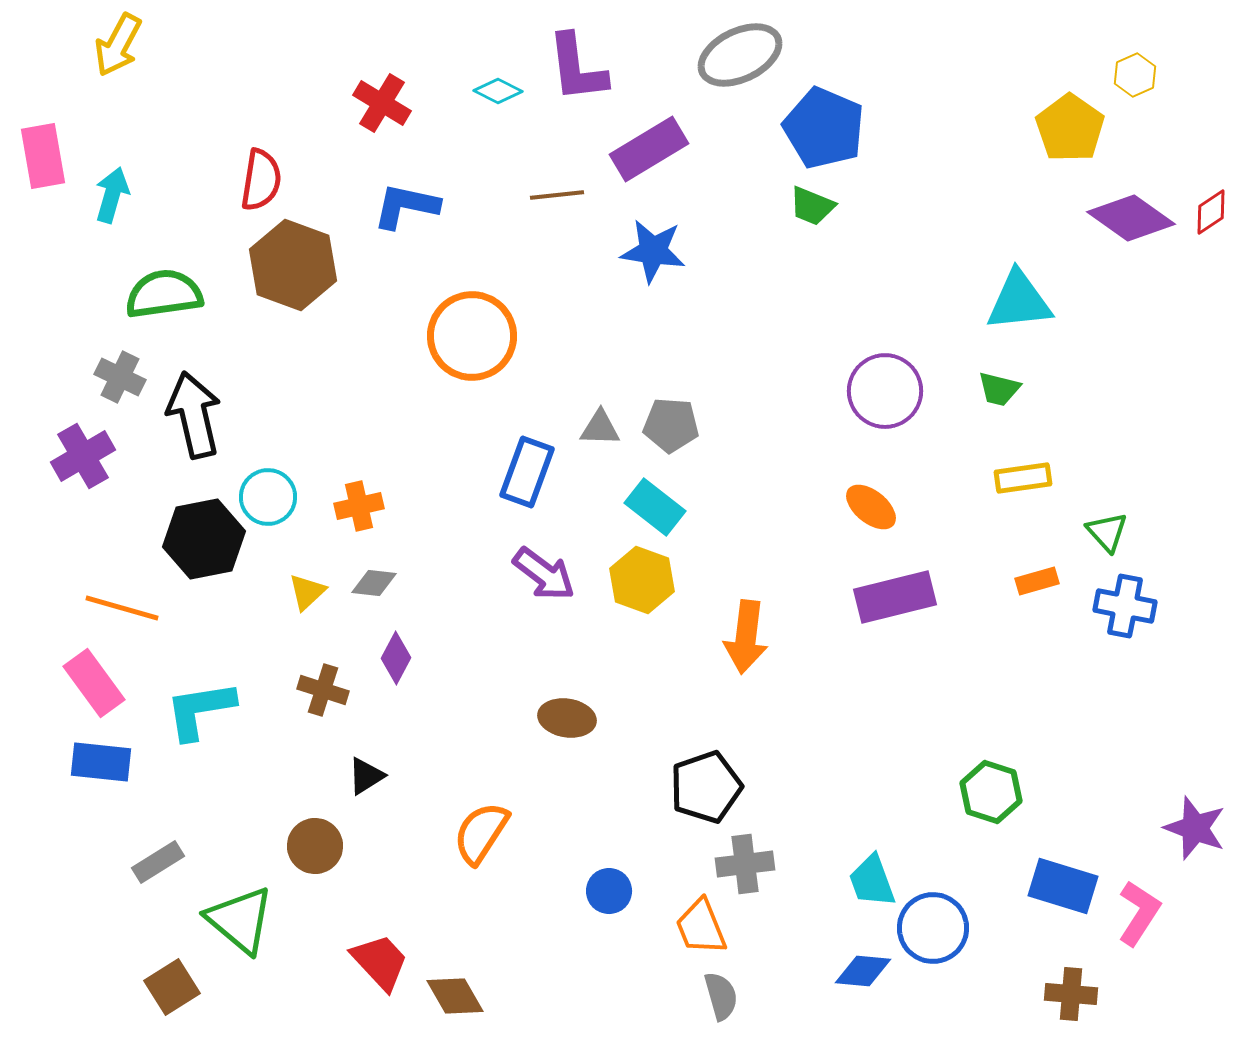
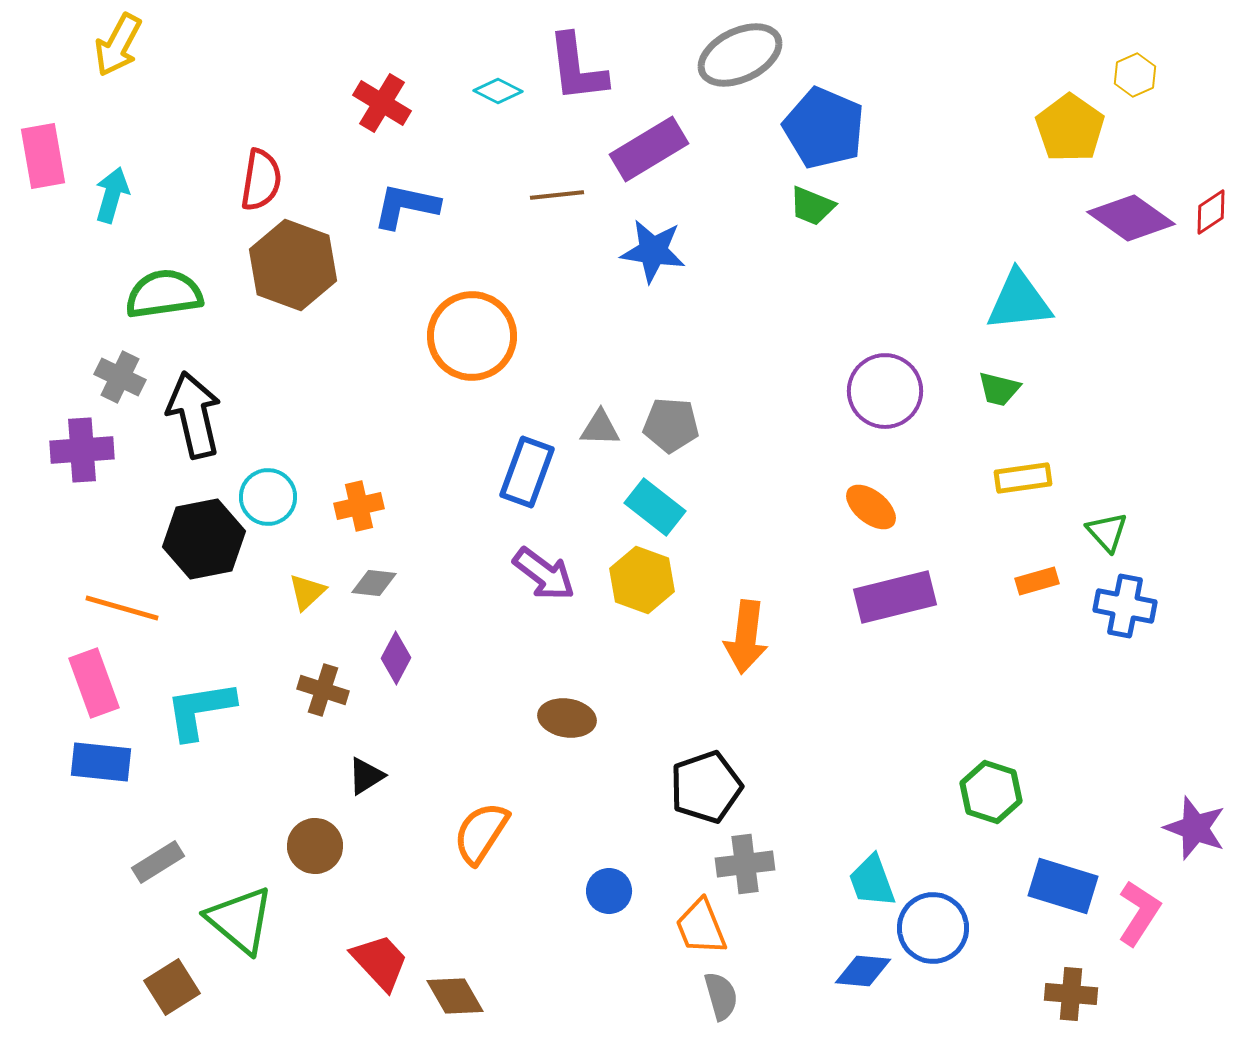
purple cross at (83, 456): moved 1 px left, 6 px up; rotated 26 degrees clockwise
pink rectangle at (94, 683): rotated 16 degrees clockwise
